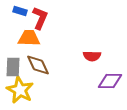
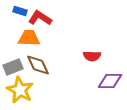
red L-shape: rotated 80 degrees counterclockwise
gray rectangle: rotated 66 degrees clockwise
